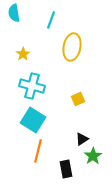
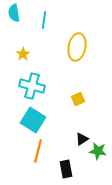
cyan line: moved 7 px left; rotated 12 degrees counterclockwise
yellow ellipse: moved 5 px right
green star: moved 5 px right, 5 px up; rotated 30 degrees counterclockwise
